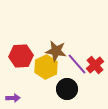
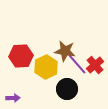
brown star: moved 9 px right
